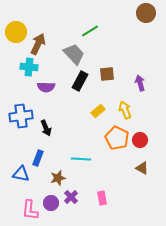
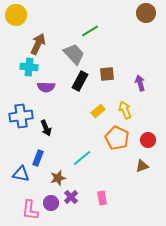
yellow circle: moved 17 px up
red circle: moved 8 px right
cyan line: moved 1 px right, 1 px up; rotated 42 degrees counterclockwise
brown triangle: moved 2 px up; rotated 48 degrees counterclockwise
